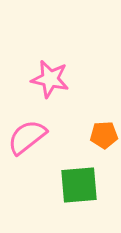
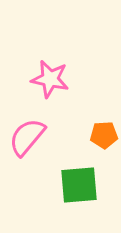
pink semicircle: rotated 12 degrees counterclockwise
